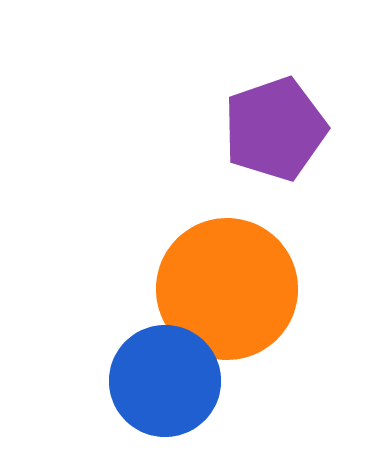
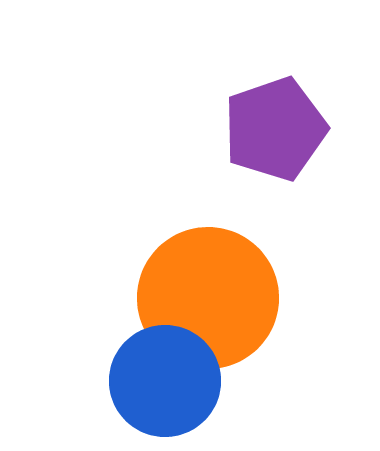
orange circle: moved 19 px left, 9 px down
